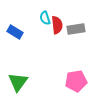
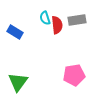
gray rectangle: moved 1 px right, 9 px up
pink pentagon: moved 2 px left, 6 px up
